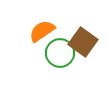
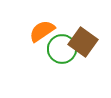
green circle: moved 2 px right, 4 px up
